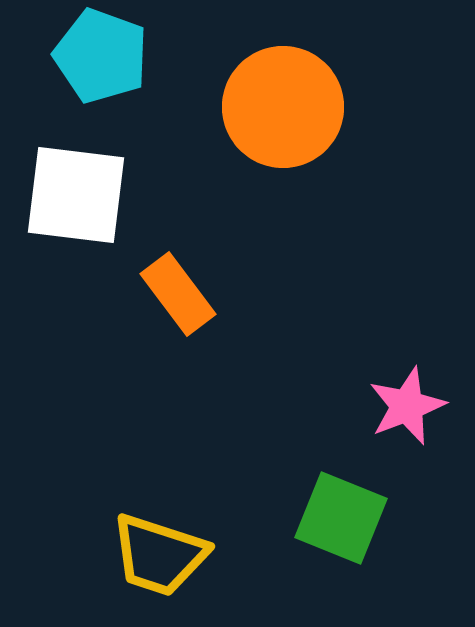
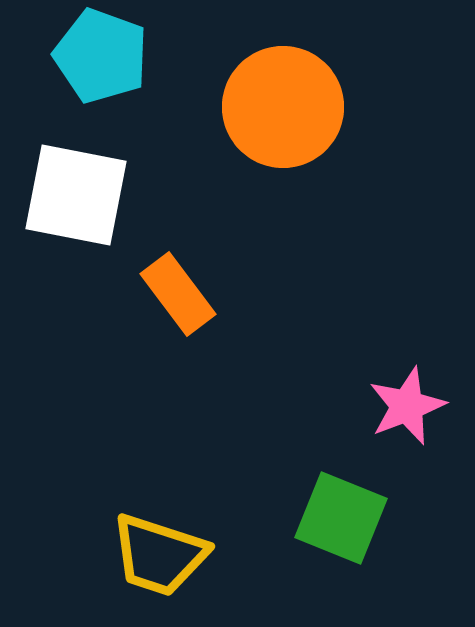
white square: rotated 4 degrees clockwise
